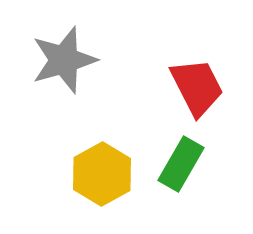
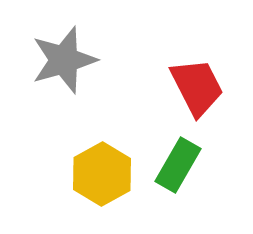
green rectangle: moved 3 px left, 1 px down
